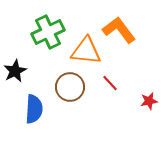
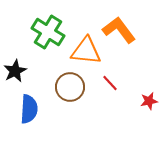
green cross: rotated 32 degrees counterclockwise
blue semicircle: moved 5 px left
